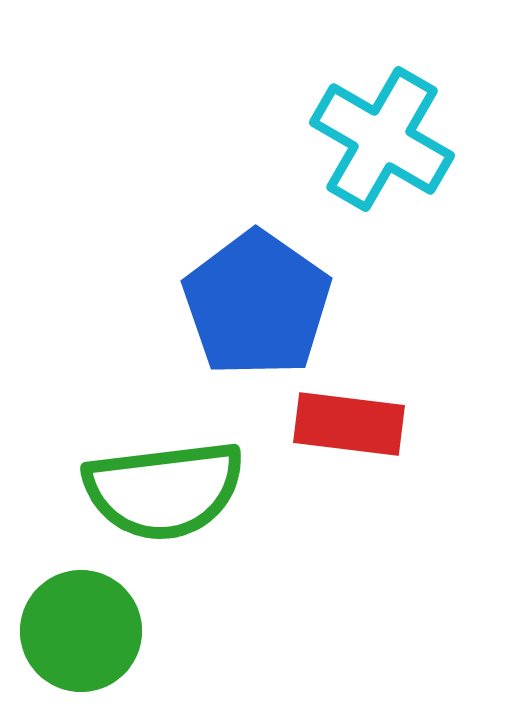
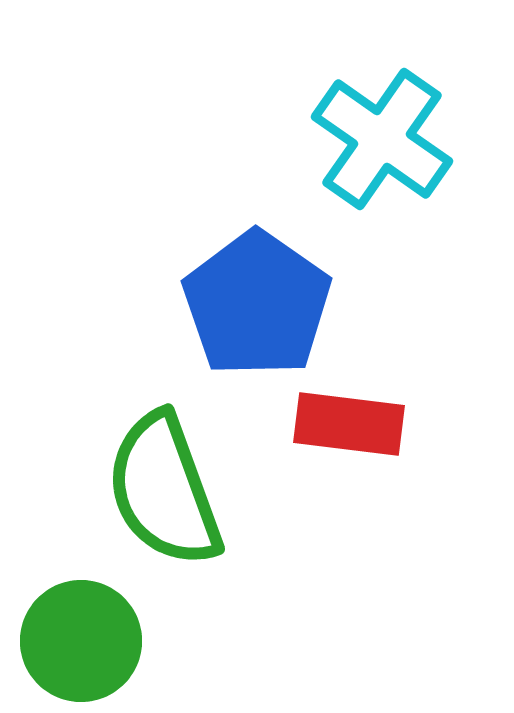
cyan cross: rotated 5 degrees clockwise
green semicircle: rotated 77 degrees clockwise
green circle: moved 10 px down
